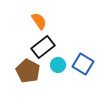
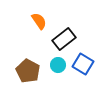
black rectangle: moved 21 px right, 8 px up
